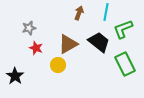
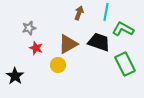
green L-shape: rotated 50 degrees clockwise
black trapezoid: rotated 20 degrees counterclockwise
